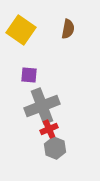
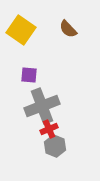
brown semicircle: rotated 126 degrees clockwise
gray hexagon: moved 2 px up
